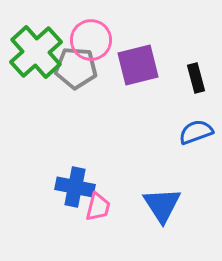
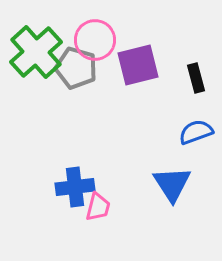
pink circle: moved 4 px right
gray pentagon: rotated 12 degrees clockwise
blue cross: rotated 18 degrees counterclockwise
blue triangle: moved 10 px right, 21 px up
